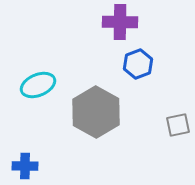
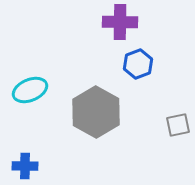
cyan ellipse: moved 8 px left, 5 px down
